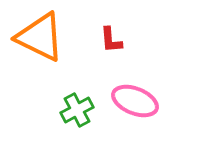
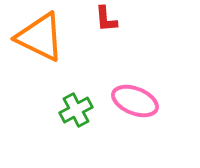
red L-shape: moved 5 px left, 21 px up
green cross: moved 1 px left
